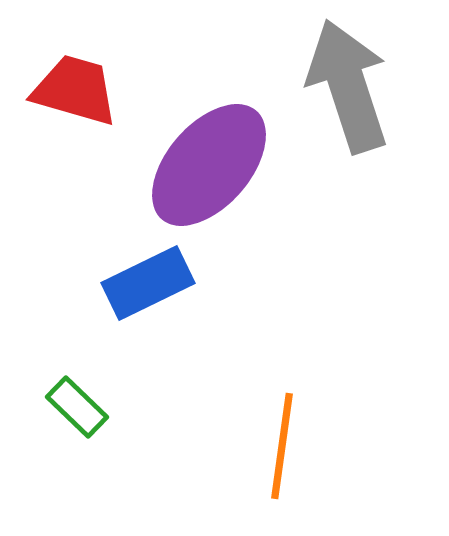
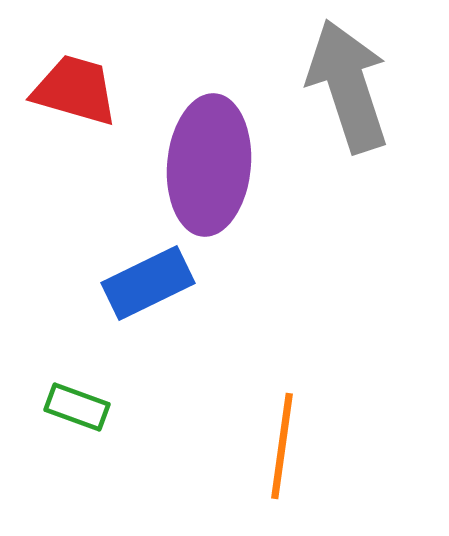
purple ellipse: rotated 36 degrees counterclockwise
green rectangle: rotated 24 degrees counterclockwise
